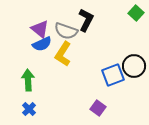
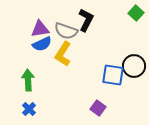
purple triangle: rotated 48 degrees counterclockwise
blue square: rotated 30 degrees clockwise
